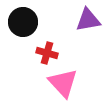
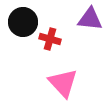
purple triangle: moved 2 px right, 1 px up; rotated 16 degrees clockwise
red cross: moved 3 px right, 14 px up
